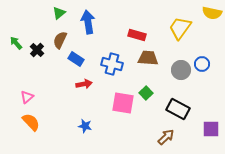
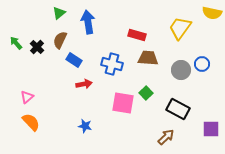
black cross: moved 3 px up
blue rectangle: moved 2 px left, 1 px down
